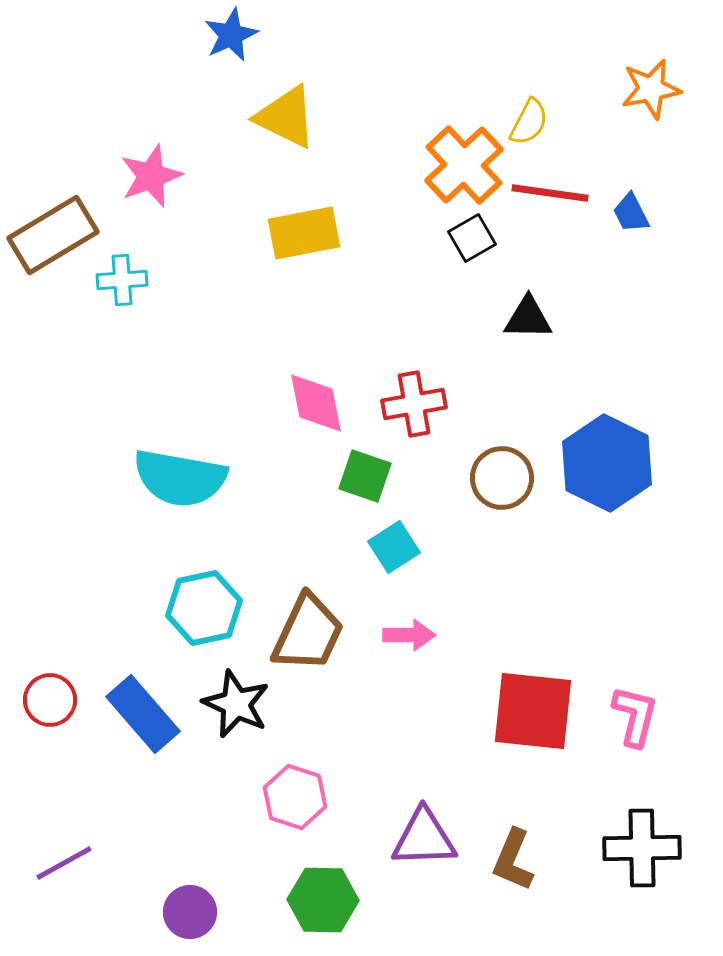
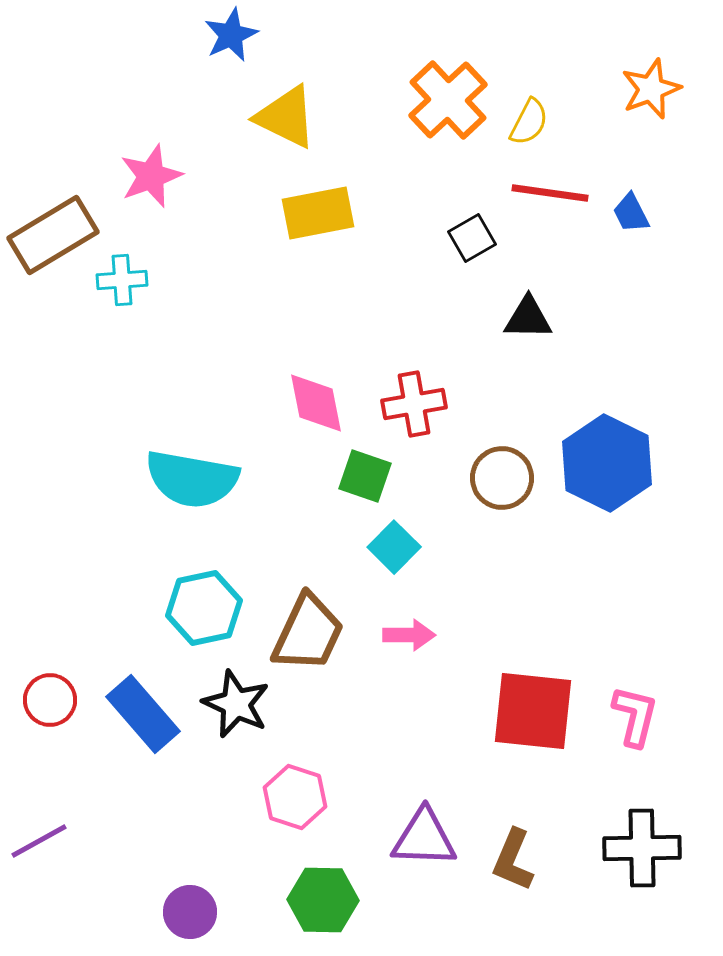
orange star: rotated 10 degrees counterclockwise
orange cross: moved 16 px left, 65 px up
yellow rectangle: moved 14 px right, 20 px up
cyan semicircle: moved 12 px right, 1 px down
cyan square: rotated 12 degrees counterclockwise
purple triangle: rotated 4 degrees clockwise
purple line: moved 25 px left, 22 px up
